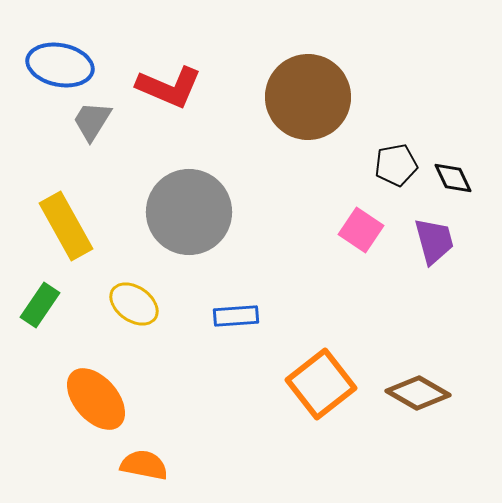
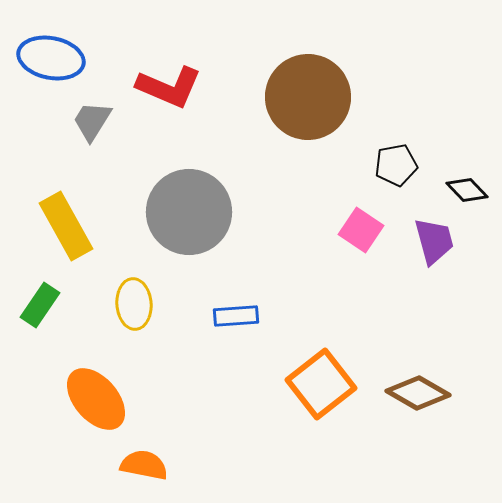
blue ellipse: moved 9 px left, 7 px up
black diamond: moved 14 px right, 12 px down; rotated 18 degrees counterclockwise
yellow ellipse: rotated 51 degrees clockwise
